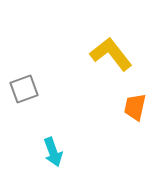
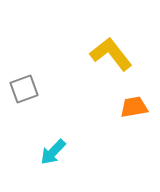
orange trapezoid: moved 1 px left; rotated 68 degrees clockwise
cyan arrow: rotated 64 degrees clockwise
